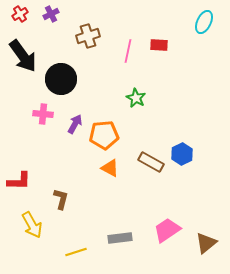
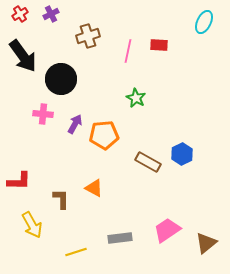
brown rectangle: moved 3 px left
orange triangle: moved 16 px left, 20 px down
brown L-shape: rotated 15 degrees counterclockwise
